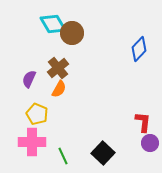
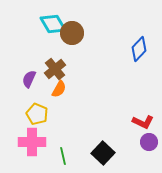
brown cross: moved 3 px left, 1 px down
red L-shape: rotated 110 degrees clockwise
purple circle: moved 1 px left, 1 px up
green line: rotated 12 degrees clockwise
